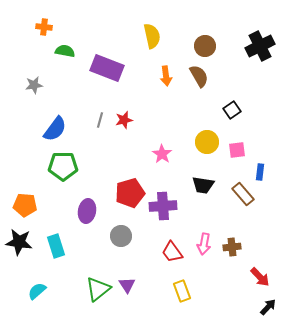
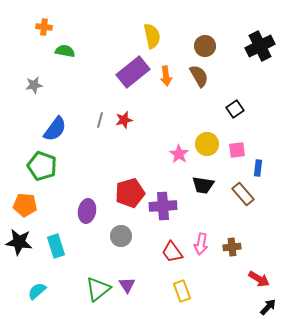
purple rectangle: moved 26 px right, 4 px down; rotated 60 degrees counterclockwise
black square: moved 3 px right, 1 px up
yellow circle: moved 2 px down
pink star: moved 17 px right
green pentagon: moved 21 px left; rotated 20 degrees clockwise
blue rectangle: moved 2 px left, 4 px up
pink arrow: moved 3 px left
red arrow: moved 1 px left, 2 px down; rotated 15 degrees counterclockwise
